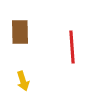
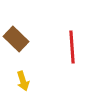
brown rectangle: moved 4 px left, 7 px down; rotated 45 degrees counterclockwise
